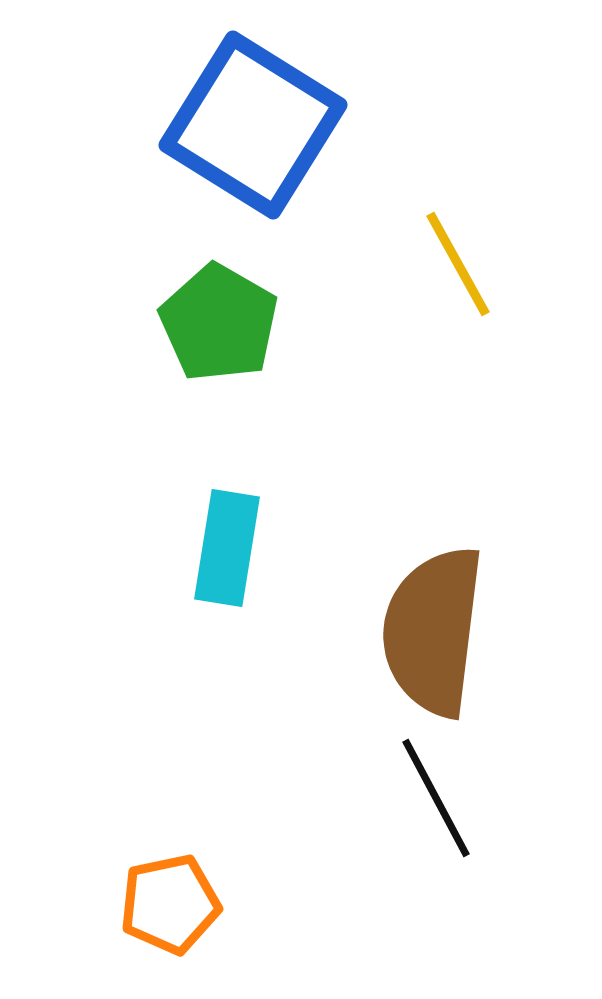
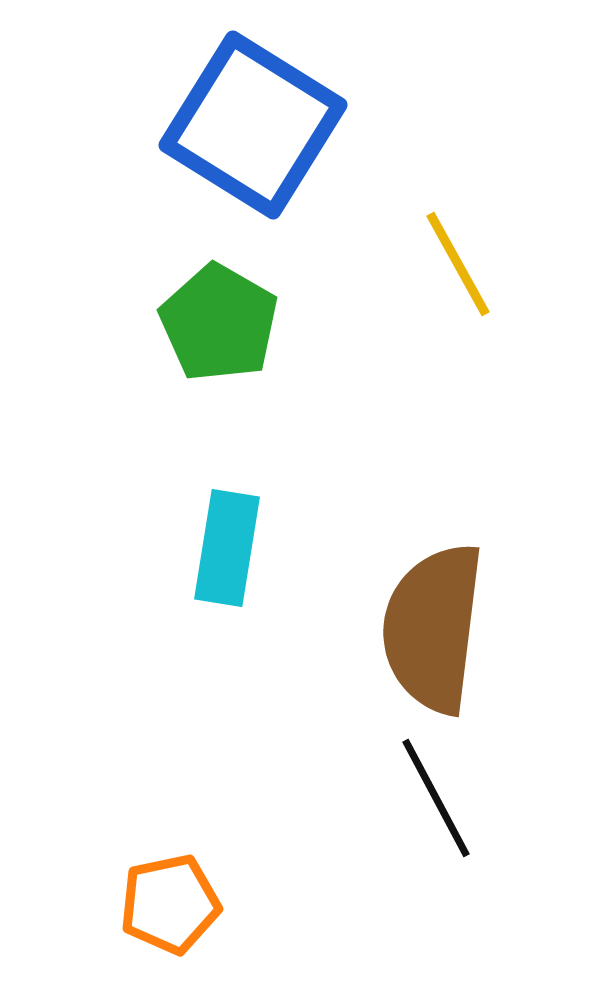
brown semicircle: moved 3 px up
